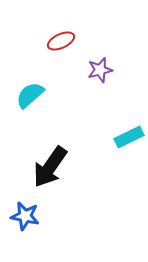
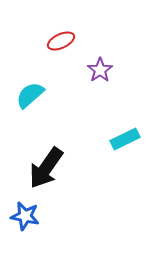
purple star: rotated 20 degrees counterclockwise
cyan rectangle: moved 4 px left, 2 px down
black arrow: moved 4 px left, 1 px down
